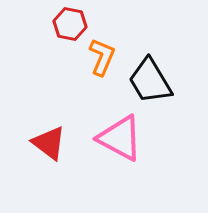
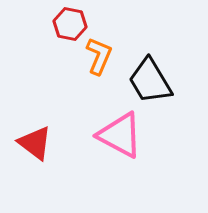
orange L-shape: moved 3 px left, 1 px up
pink triangle: moved 3 px up
red triangle: moved 14 px left
